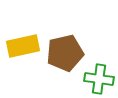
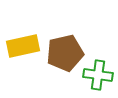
green cross: moved 1 px left, 4 px up
